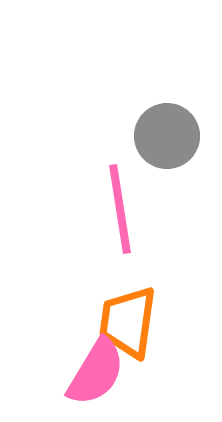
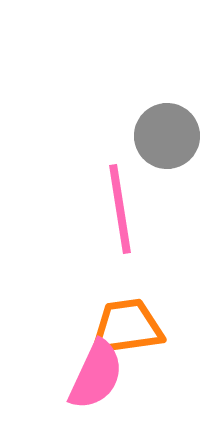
orange trapezoid: moved 1 px left, 5 px down; rotated 74 degrees clockwise
pink semicircle: moved 3 px down; rotated 6 degrees counterclockwise
